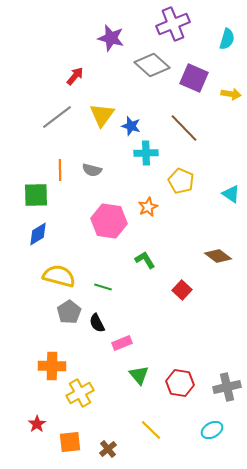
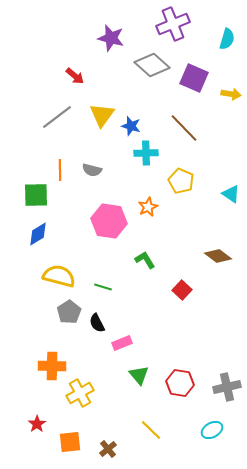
red arrow: rotated 90 degrees clockwise
